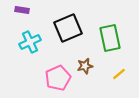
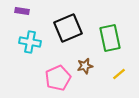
purple rectangle: moved 1 px down
cyan cross: rotated 35 degrees clockwise
